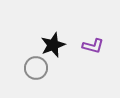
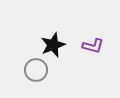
gray circle: moved 2 px down
